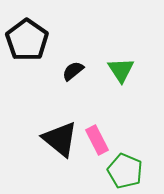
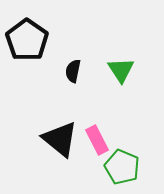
black semicircle: rotated 40 degrees counterclockwise
green pentagon: moved 3 px left, 4 px up
